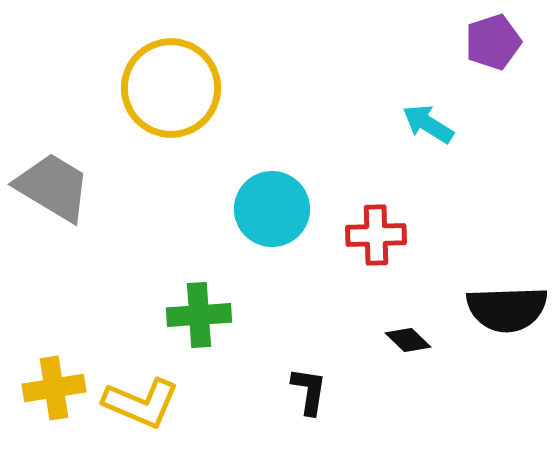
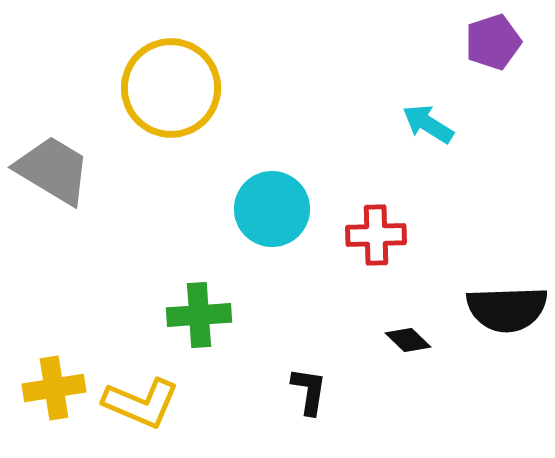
gray trapezoid: moved 17 px up
